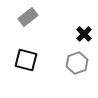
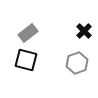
gray rectangle: moved 16 px down
black cross: moved 3 px up
